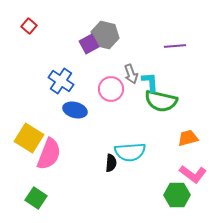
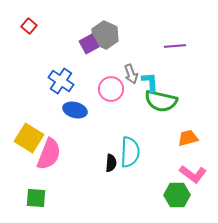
gray hexagon: rotated 12 degrees clockwise
cyan semicircle: rotated 84 degrees counterclockwise
green square: rotated 30 degrees counterclockwise
